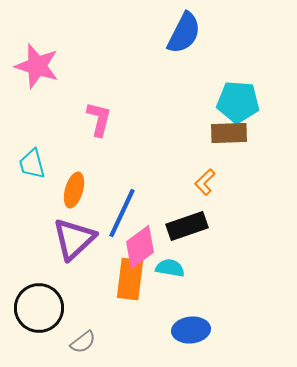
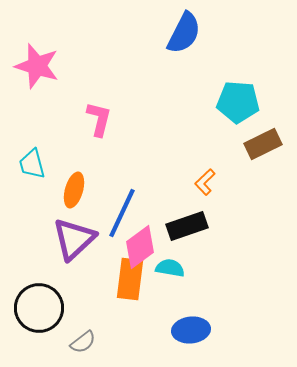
brown rectangle: moved 34 px right, 11 px down; rotated 24 degrees counterclockwise
